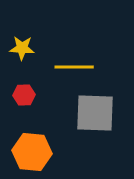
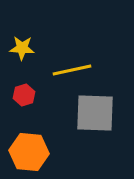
yellow line: moved 2 px left, 3 px down; rotated 12 degrees counterclockwise
red hexagon: rotated 15 degrees counterclockwise
orange hexagon: moved 3 px left
